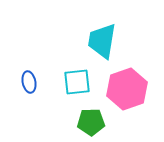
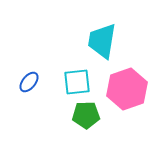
blue ellipse: rotated 50 degrees clockwise
green pentagon: moved 5 px left, 7 px up
